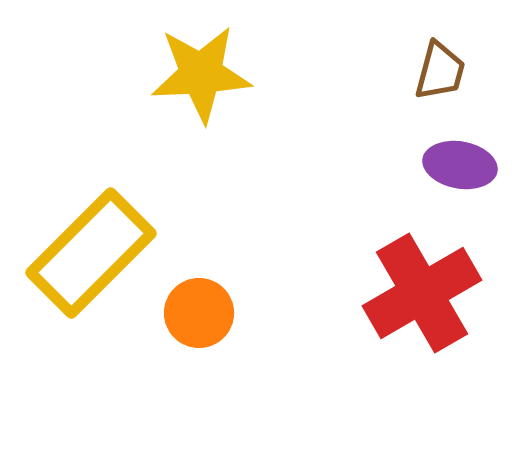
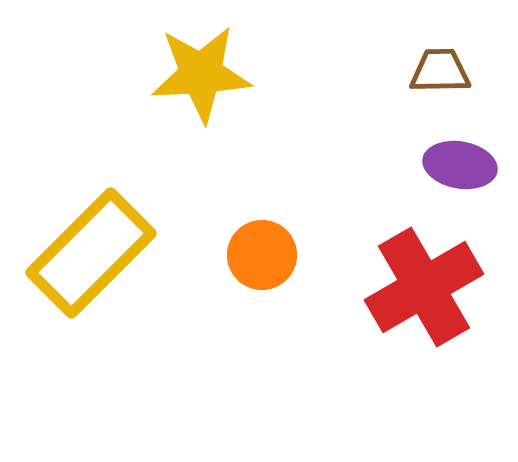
brown trapezoid: rotated 106 degrees counterclockwise
red cross: moved 2 px right, 6 px up
orange circle: moved 63 px right, 58 px up
